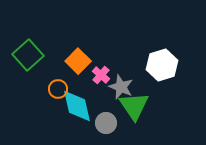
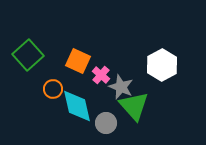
orange square: rotated 20 degrees counterclockwise
white hexagon: rotated 12 degrees counterclockwise
orange circle: moved 5 px left
green triangle: rotated 8 degrees counterclockwise
